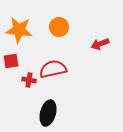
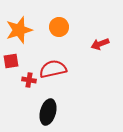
orange star: rotated 24 degrees counterclockwise
black ellipse: moved 1 px up
